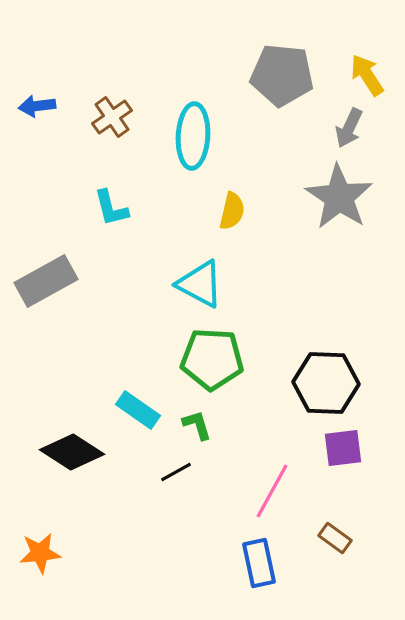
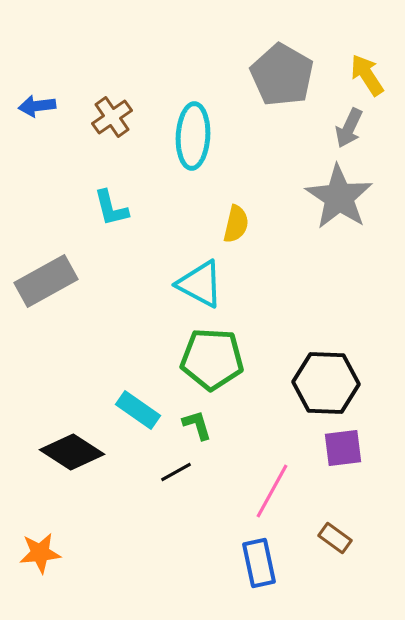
gray pentagon: rotated 24 degrees clockwise
yellow semicircle: moved 4 px right, 13 px down
